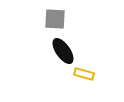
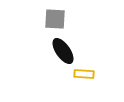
yellow rectangle: rotated 12 degrees counterclockwise
